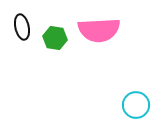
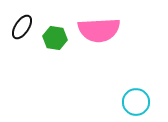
black ellipse: rotated 45 degrees clockwise
cyan circle: moved 3 px up
